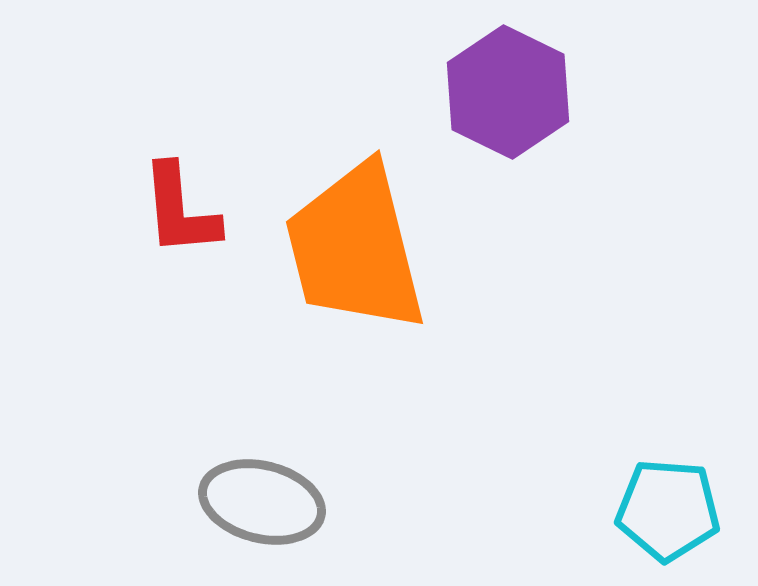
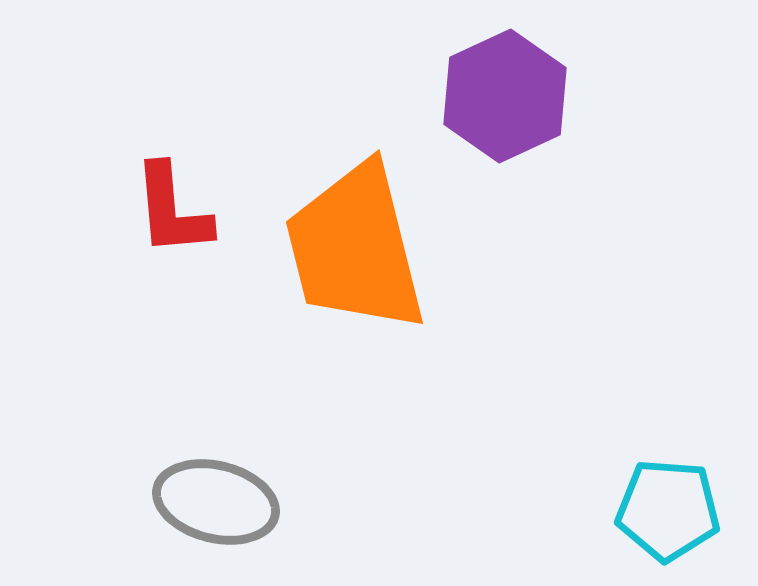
purple hexagon: moved 3 px left, 4 px down; rotated 9 degrees clockwise
red L-shape: moved 8 px left
gray ellipse: moved 46 px left
